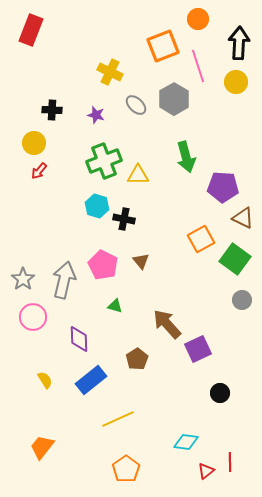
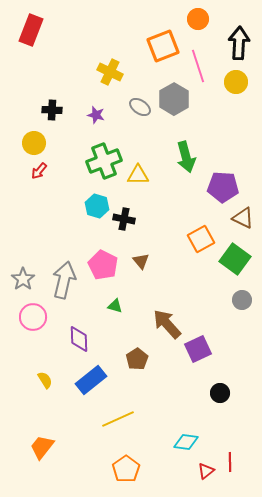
gray ellipse at (136, 105): moved 4 px right, 2 px down; rotated 10 degrees counterclockwise
